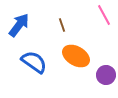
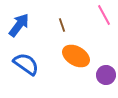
blue semicircle: moved 8 px left, 2 px down
